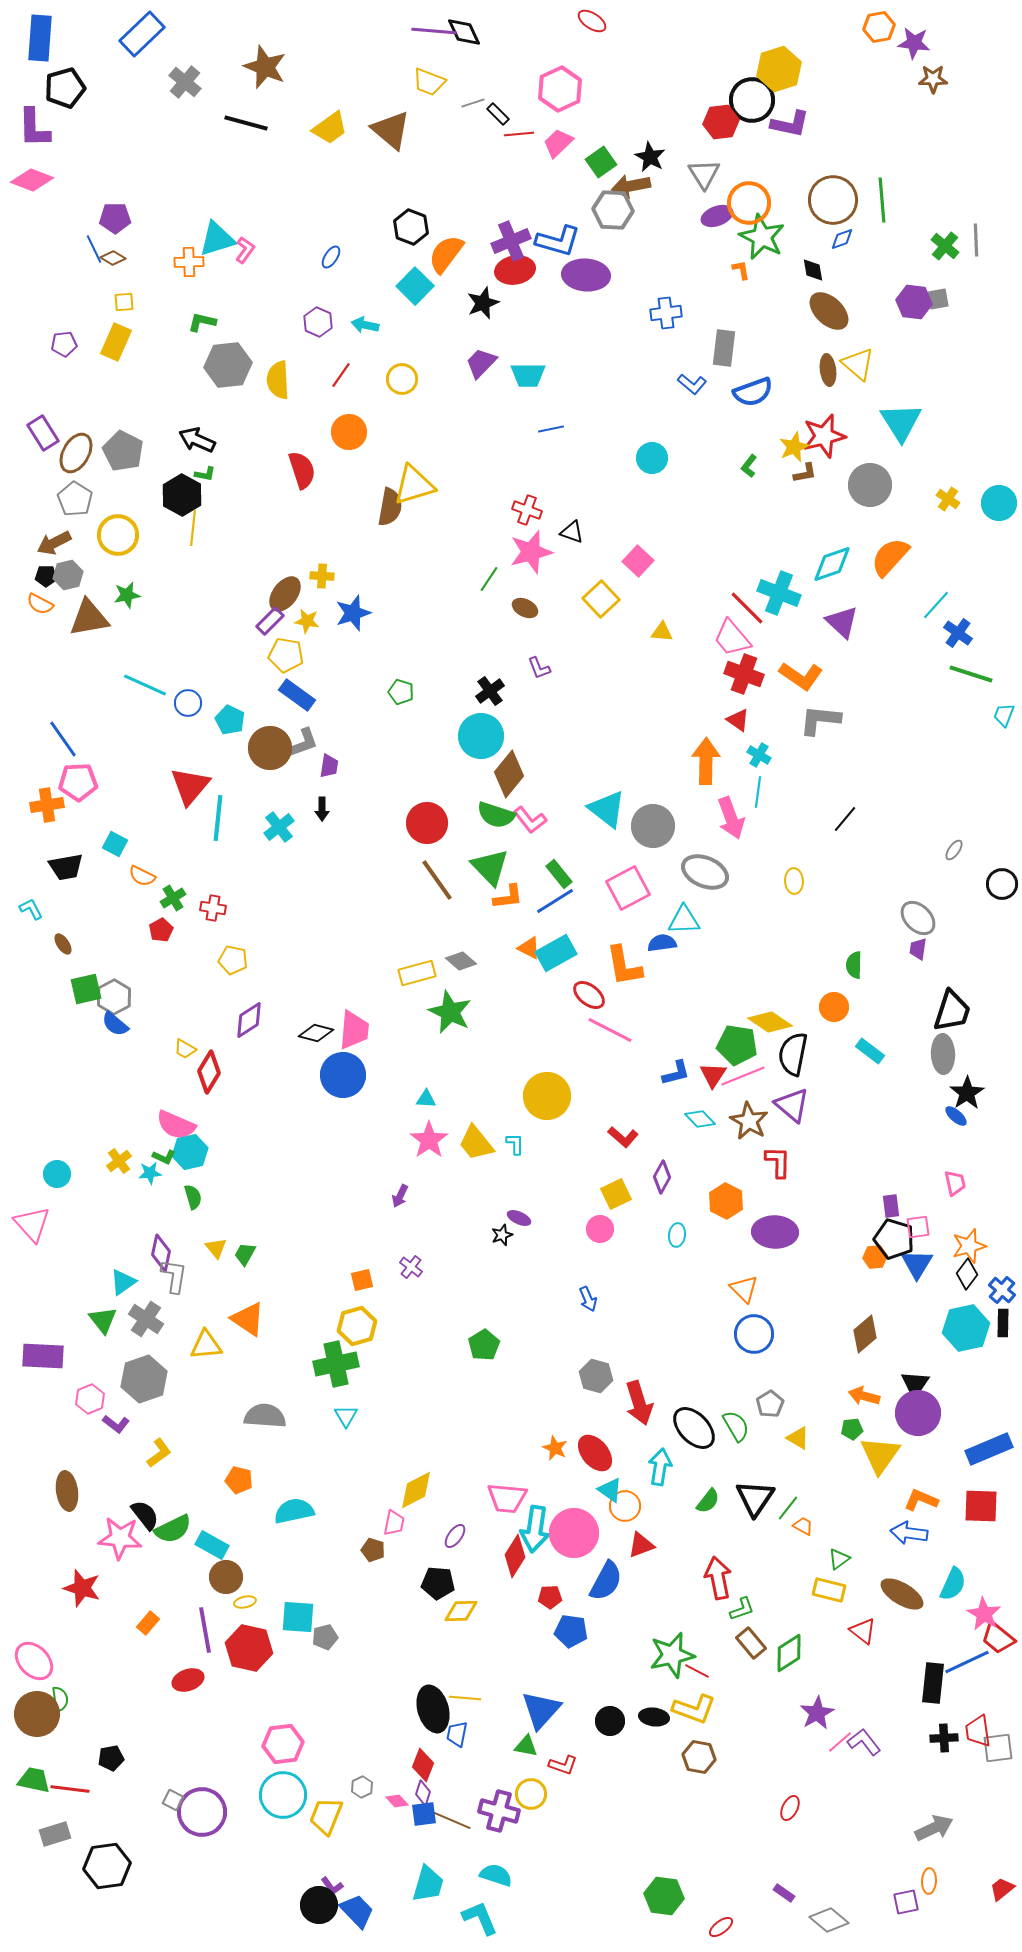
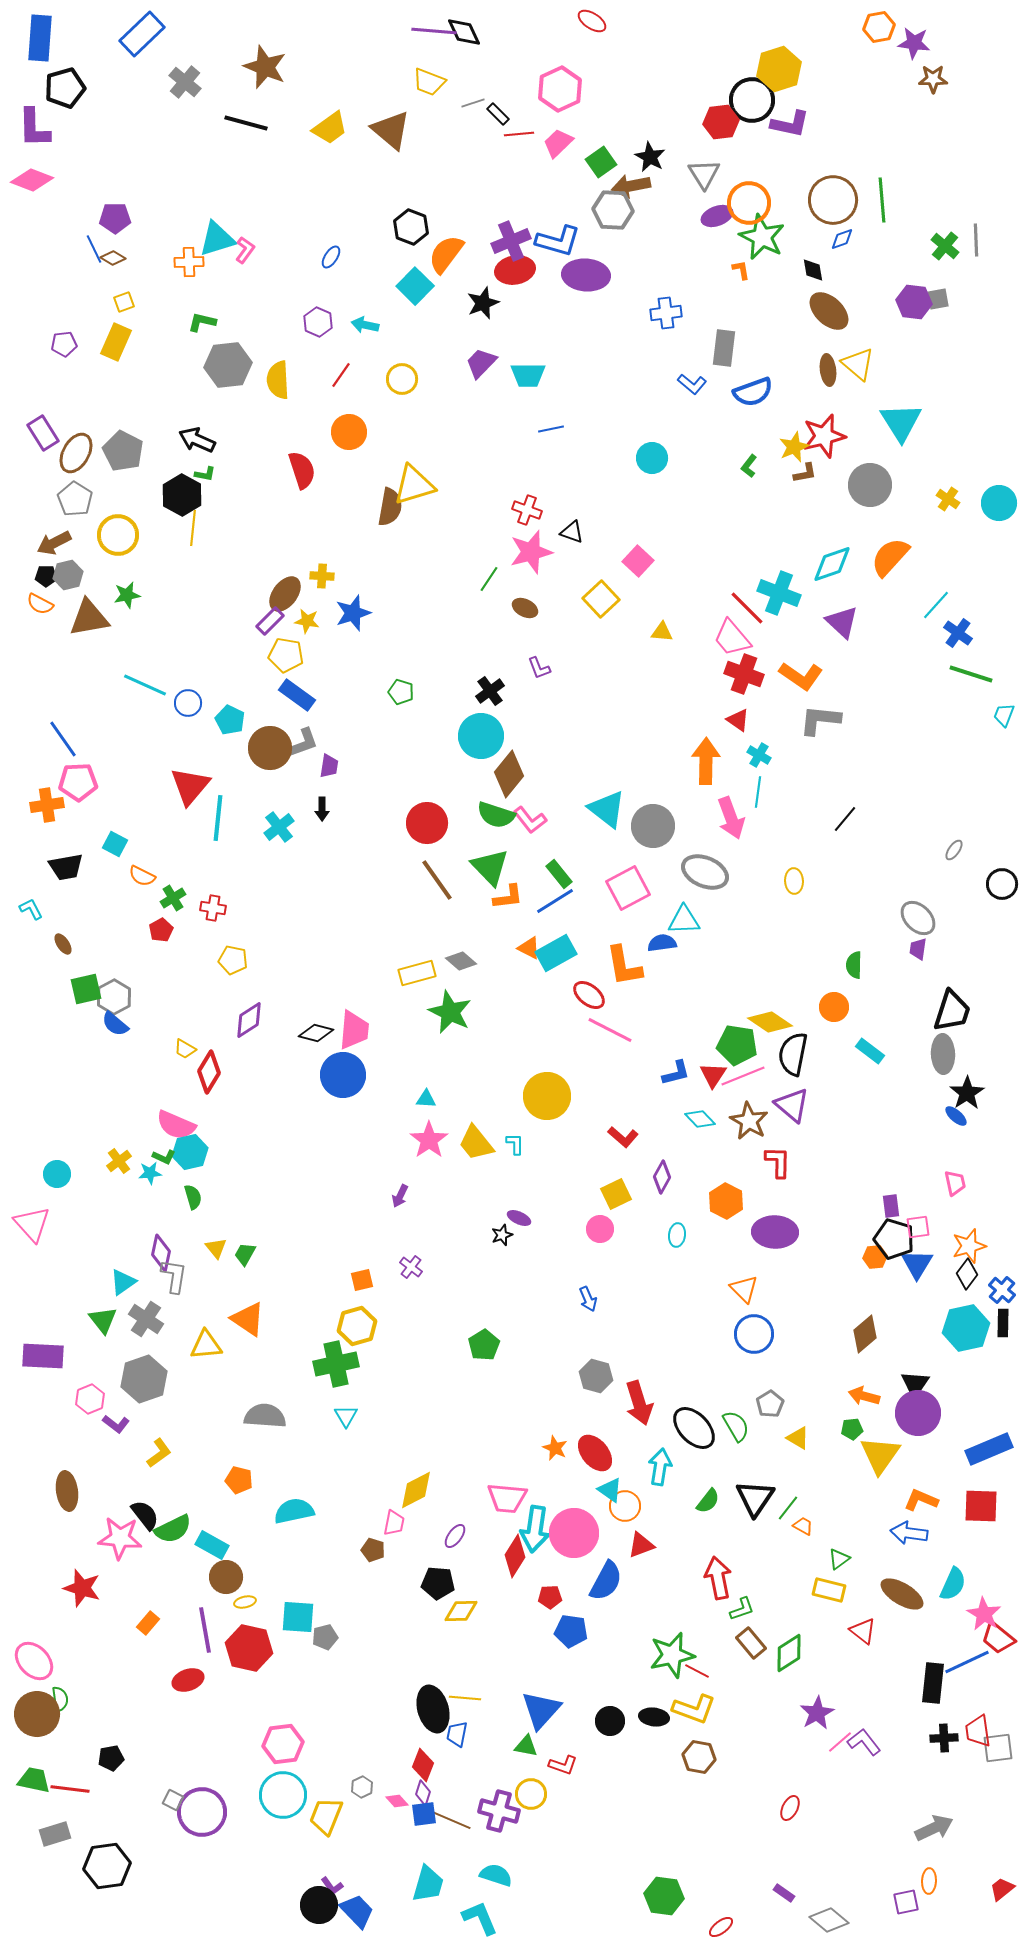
yellow square at (124, 302): rotated 15 degrees counterclockwise
